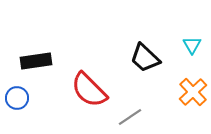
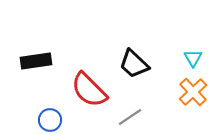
cyan triangle: moved 1 px right, 13 px down
black trapezoid: moved 11 px left, 6 px down
blue circle: moved 33 px right, 22 px down
